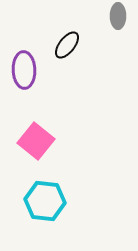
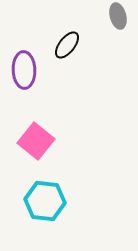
gray ellipse: rotated 15 degrees counterclockwise
